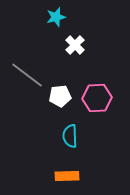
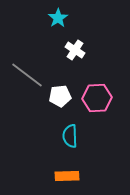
cyan star: moved 2 px right, 1 px down; rotated 18 degrees counterclockwise
white cross: moved 5 px down; rotated 12 degrees counterclockwise
